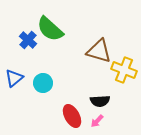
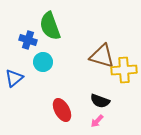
green semicircle: moved 3 px up; rotated 28 degrees clockwise
blue cross: rotated 24 degrees counterclockwise
brown triangle: moved 3 px right, 5 px down
yellow cross: rotated 25 degrees counterclockwise
cyan circle: moved 21 px up
black semicircle: rotated 24 degrees clockwise
red ellipse: moved 10 px left, 6 px up
